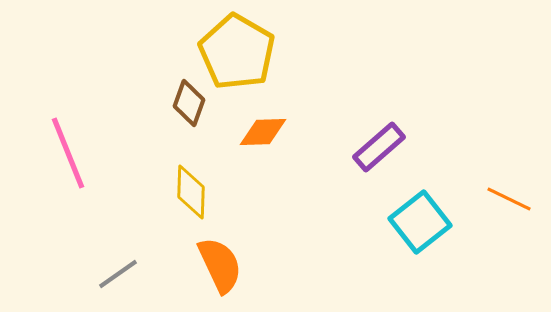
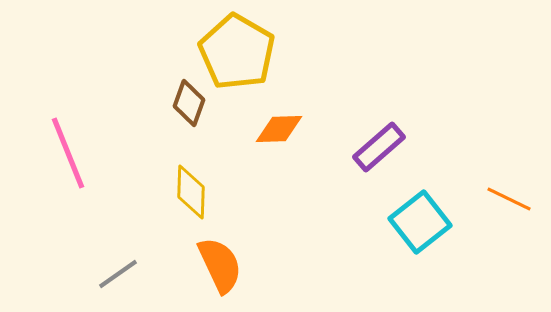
orange diamond: moved 16 px right, 3 px up
